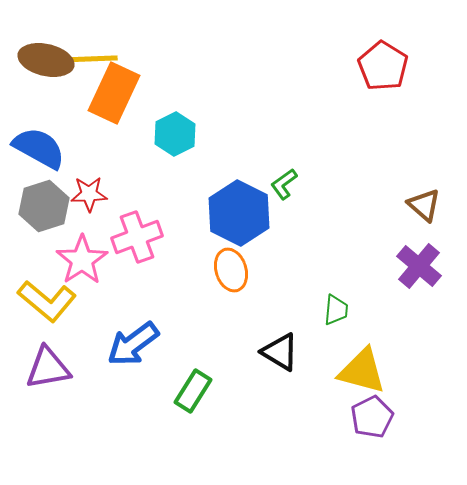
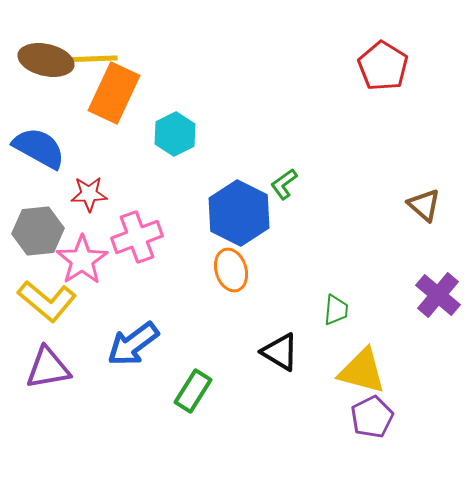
gray hexagon: moved 6 px left, 25 px down; rotated 12 degrees clockwise
purple cross: moved 19 px right, 29 px down
